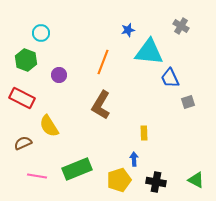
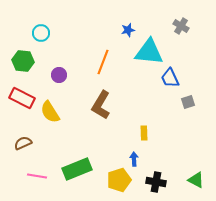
green hexagon: moved 3 px left, 1 px down; rotated 15 degrees counterclockwise
yellow semicircle: moved 1 px right, 14 px up
